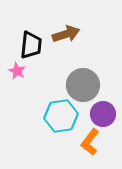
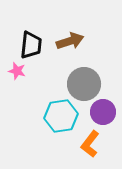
brown arrow: moved 4 px right, 7 px down
pink star: rotated 12 degrees counterclockwise
gray circle: moved 1 px right, 1 px up
purple circle: moved 2 px up
orange L-shape: moved 2 px down
